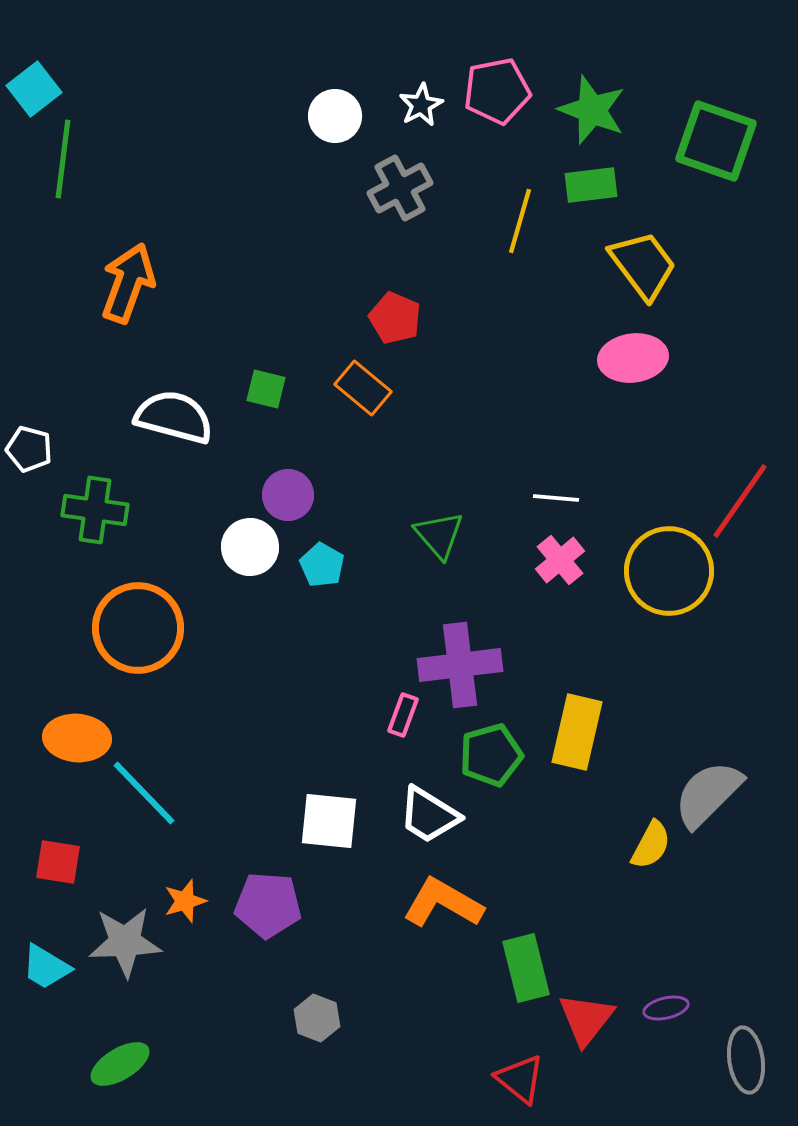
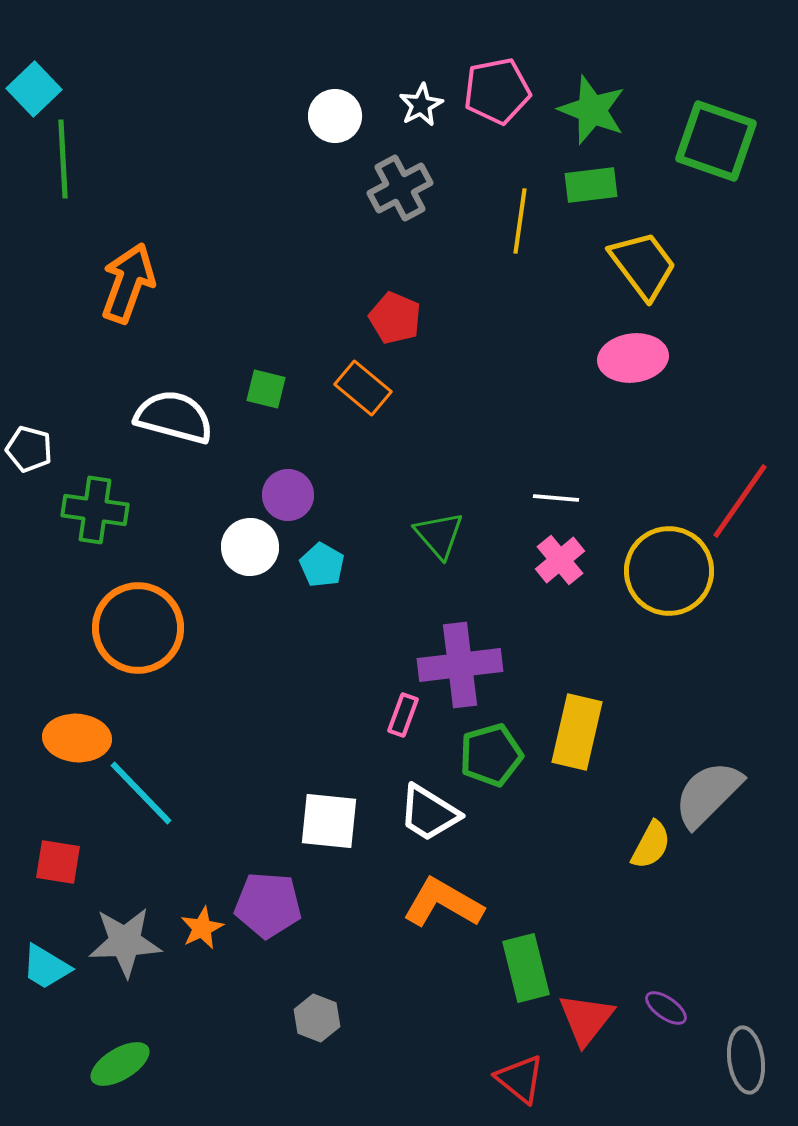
cyan square at (34, 89): rotated 6 degrees counterclockwise
green line at (63, 159): rotated 10 degrees counterclockwise
yellow line at (520, 221): rotated 8 degrees counterclockwise
cyan line at (144, 793): moved 3 px left
white trapezoid at (429, 815): moved 2 px up
orange star at (185, 901): moved 17 px right, 27 px down; rotated 9 degrees counterclockwise
purple ellipse at (666, 1008): rotated 48 degrees clockwise
